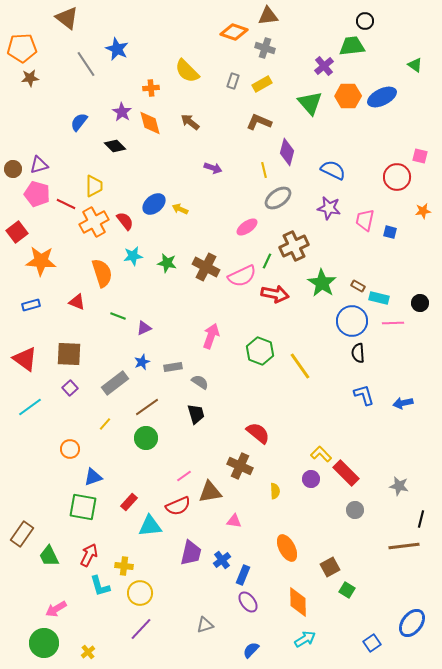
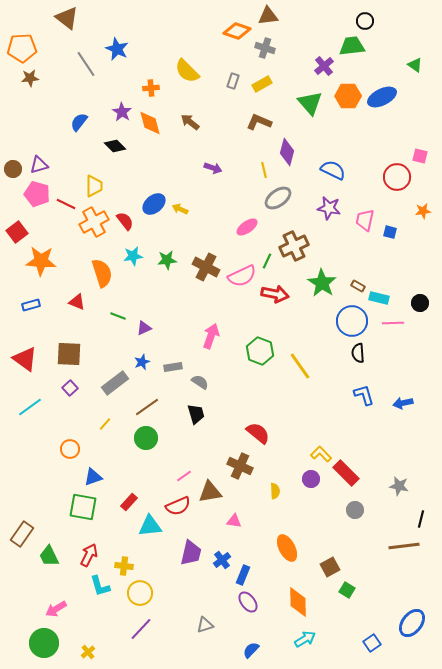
orange diamond at (234, 32): moved 3 px right, 1 px up
green star at (167, 263): moved 3 px up; rotated 18 degrees counterclockwise
